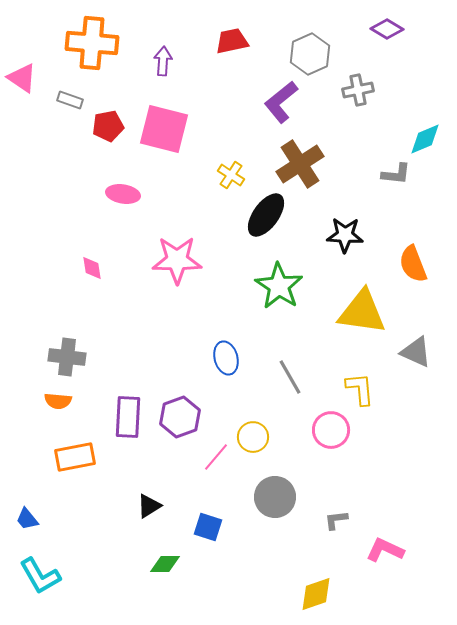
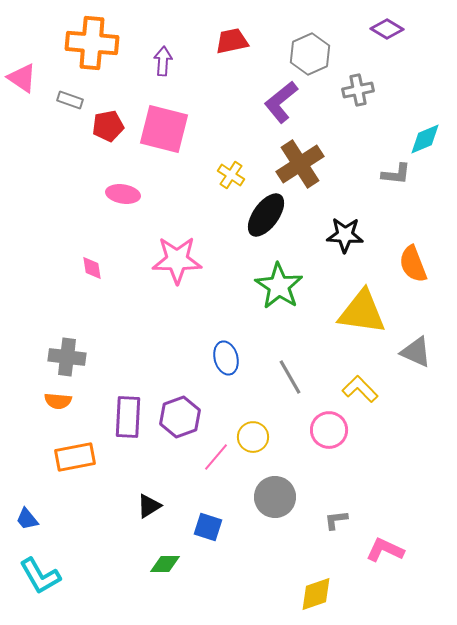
yellow L-shape at (360, 389): rotated 39 degrees counterclockwise
pink circle at (331, 430): moved 2 px left
